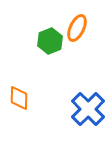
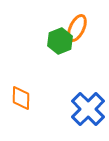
green hexagon: moved 10 px right
orange diamond: moved 2 px right
